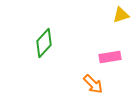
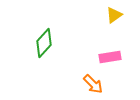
yellow triangle: moved 7 px left; rotated 18 degrees counterclockwise
